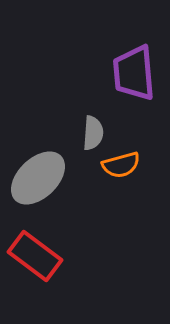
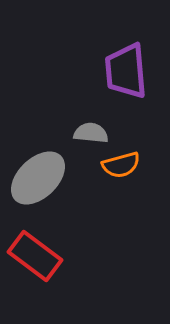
purple trapezoid: moved 8 px left, 2 px up
gray semicircle: moved 2 px left; rotated 88 degrees counterclockwise
